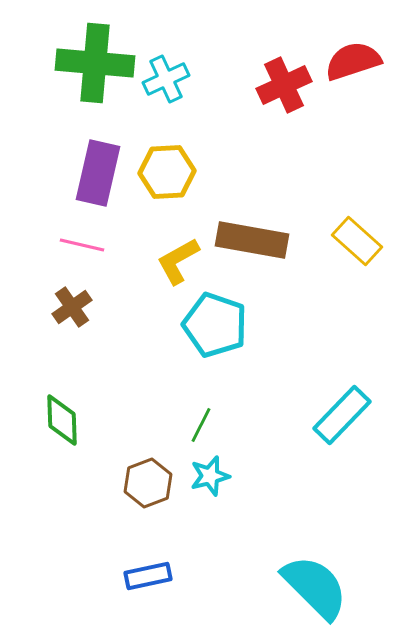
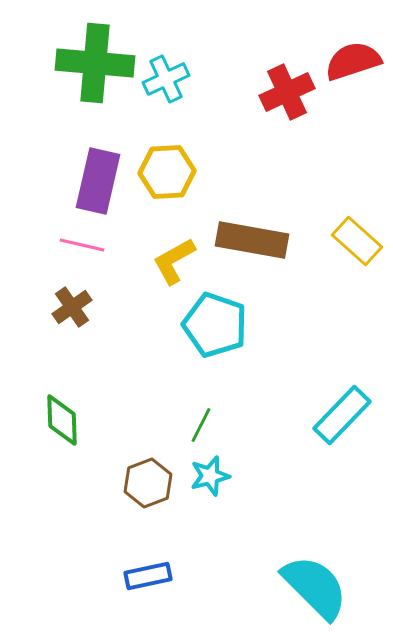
red cross: moved 3 px right, 7 px down
purple rectangle: moved 8 px down
yellow L-shape: moved 4 px left
